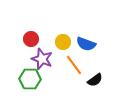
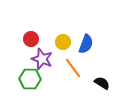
blue semicircle: rotated 90 degrees counterclockwise
orange line: moved 1 px left, 3 px down
black semicircle: moved 7 px right, 3 px down; rotated 112 degrees counterclockwise
